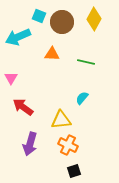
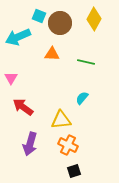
brown circle: moved 2 px left, 1 px down
